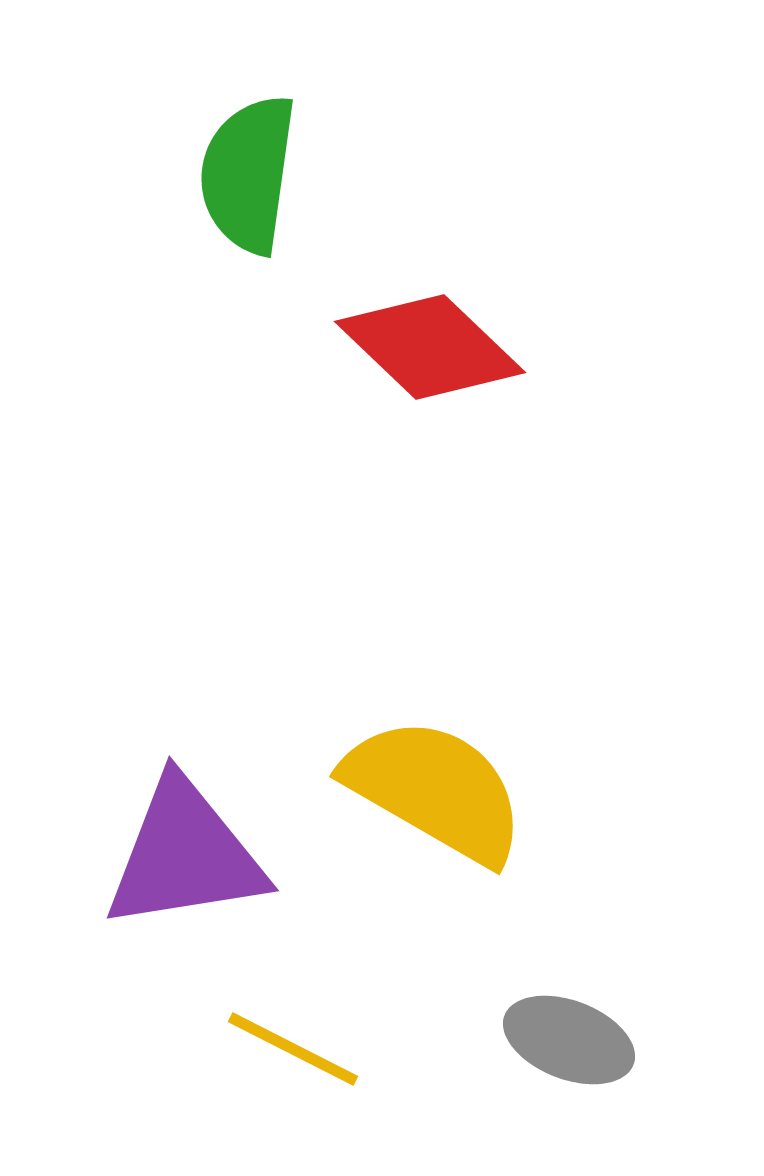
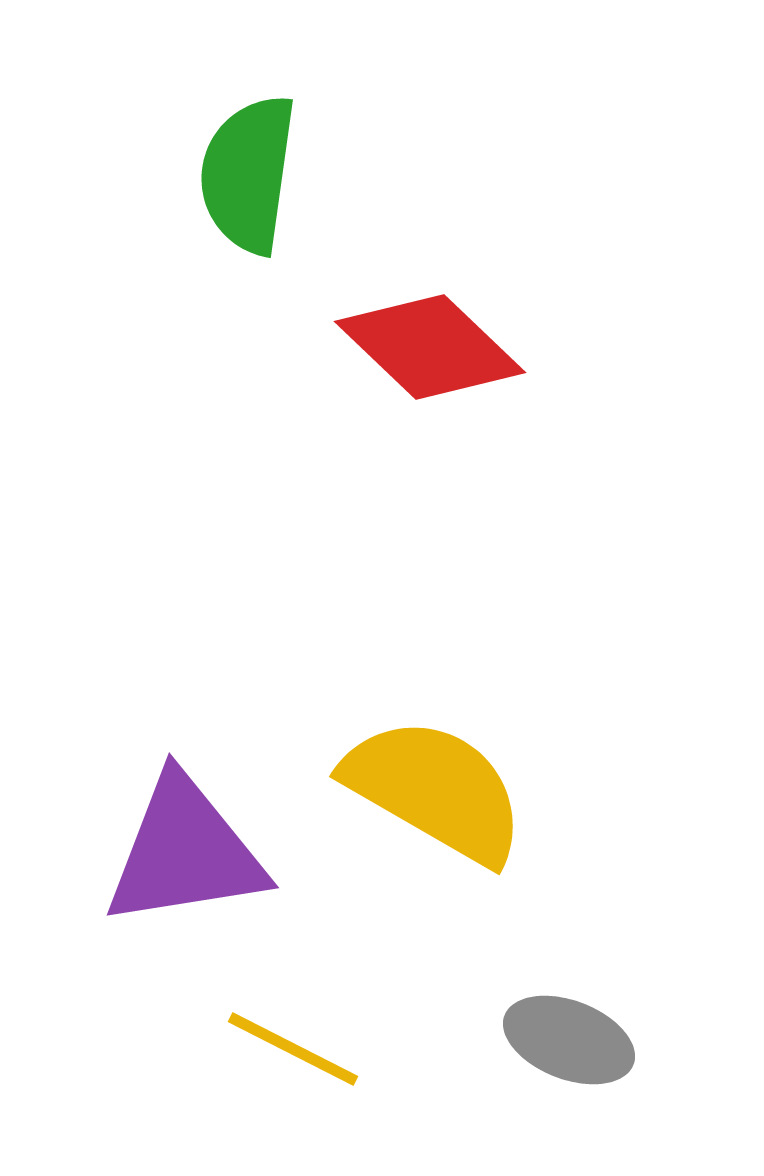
purple triangle: moved 3 px up
